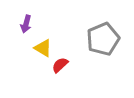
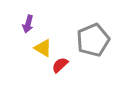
purple arrow: moved 2 px right
gray pentagon: moved 10 px left, 1 px down
